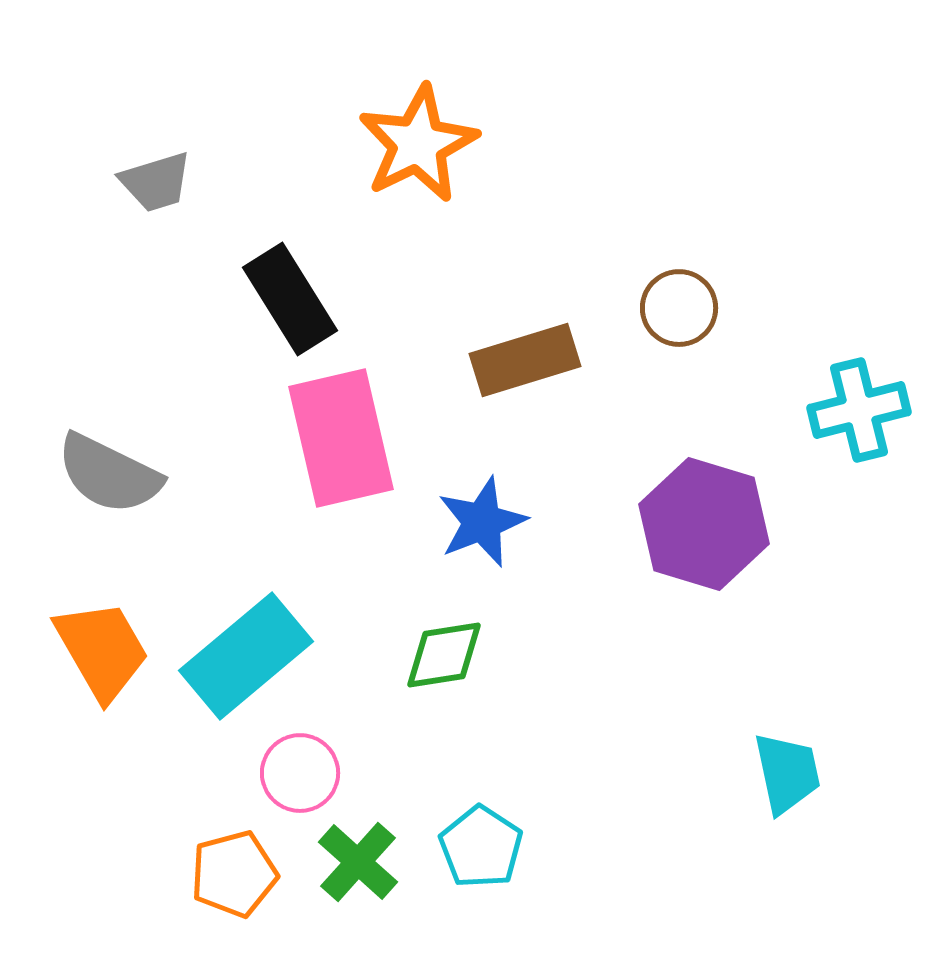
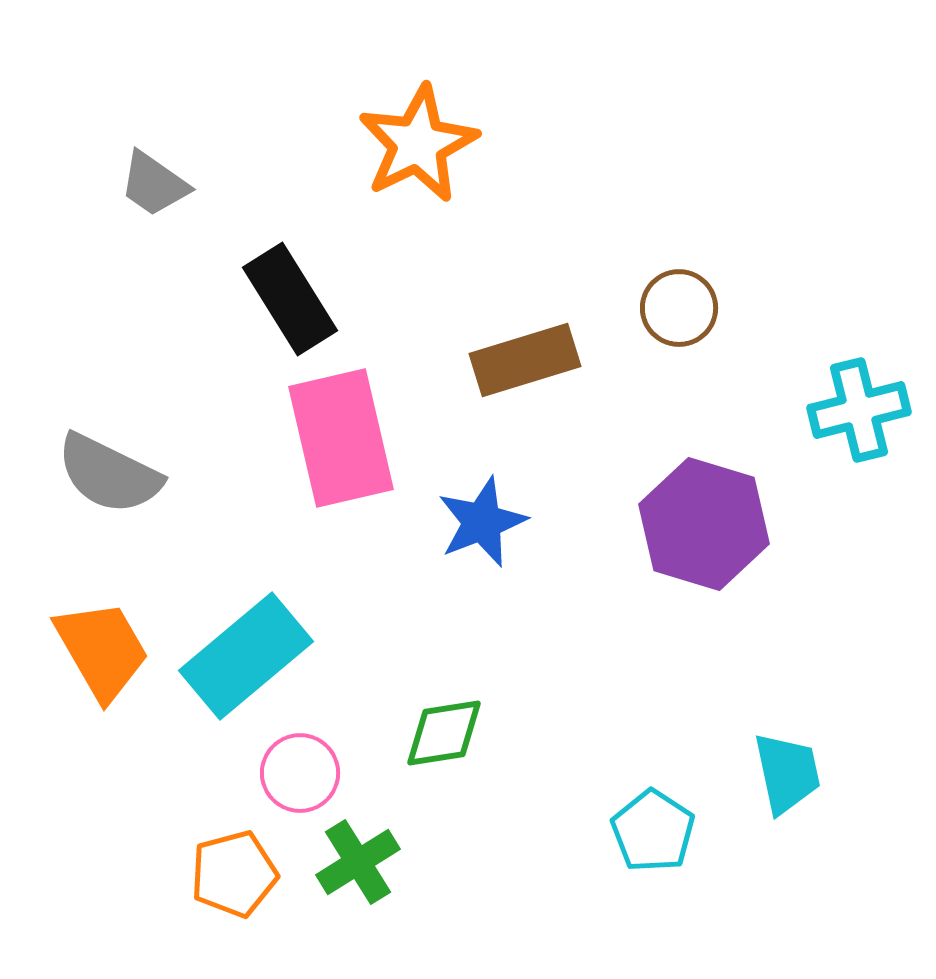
gray trapezoid: moved 2 px left, 2 px down; rotated 52 degrees clockwise
green diamond: moved 78 px down
cyan pentagon: moved 172 px right, 16 px up
green cross: rotated 16 degrees clockwise
